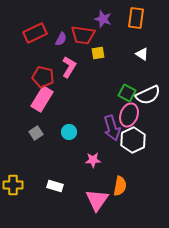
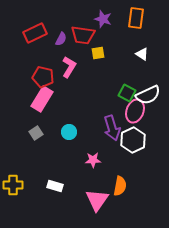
pink ellipse: moved 6 px right, 4 px up
